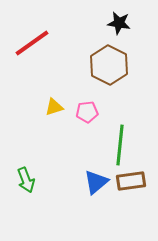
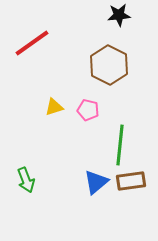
black star: moved 8 px up; rotated 15 degrees counterclockwise
pink pentagon: moved 1 px right, 2 px up; rotated 20 degrees clockwise
